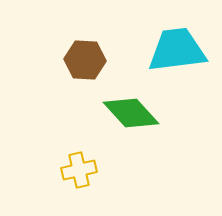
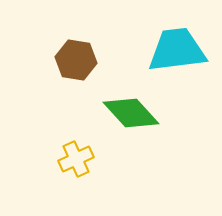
brown hexagon: moved 9 px left; rotated 6 degrees clockwise
yellow cross: moved 3 px left, 11 px up; rotated 12 degrees counterclockwise
